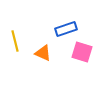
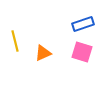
blue rectangle: moved 17 px right, 5 px up
orange triangle: rotated 48 degrees counterclockwise
